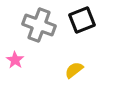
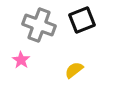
pink star: moved 6 px right
